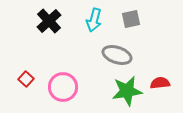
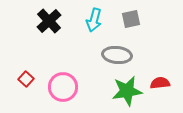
gray ellipse: rotated 12 degrees counterclockwise
